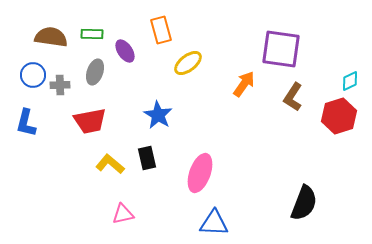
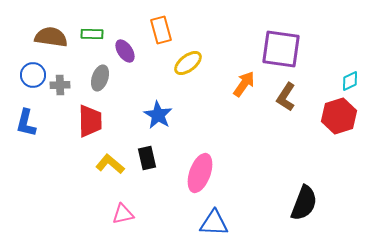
gray ellipse: moved 5 px right, 6 px down
brown L-shape: moved 7 px left
red trapezoid: rotated 80 degrees counterclockwise
